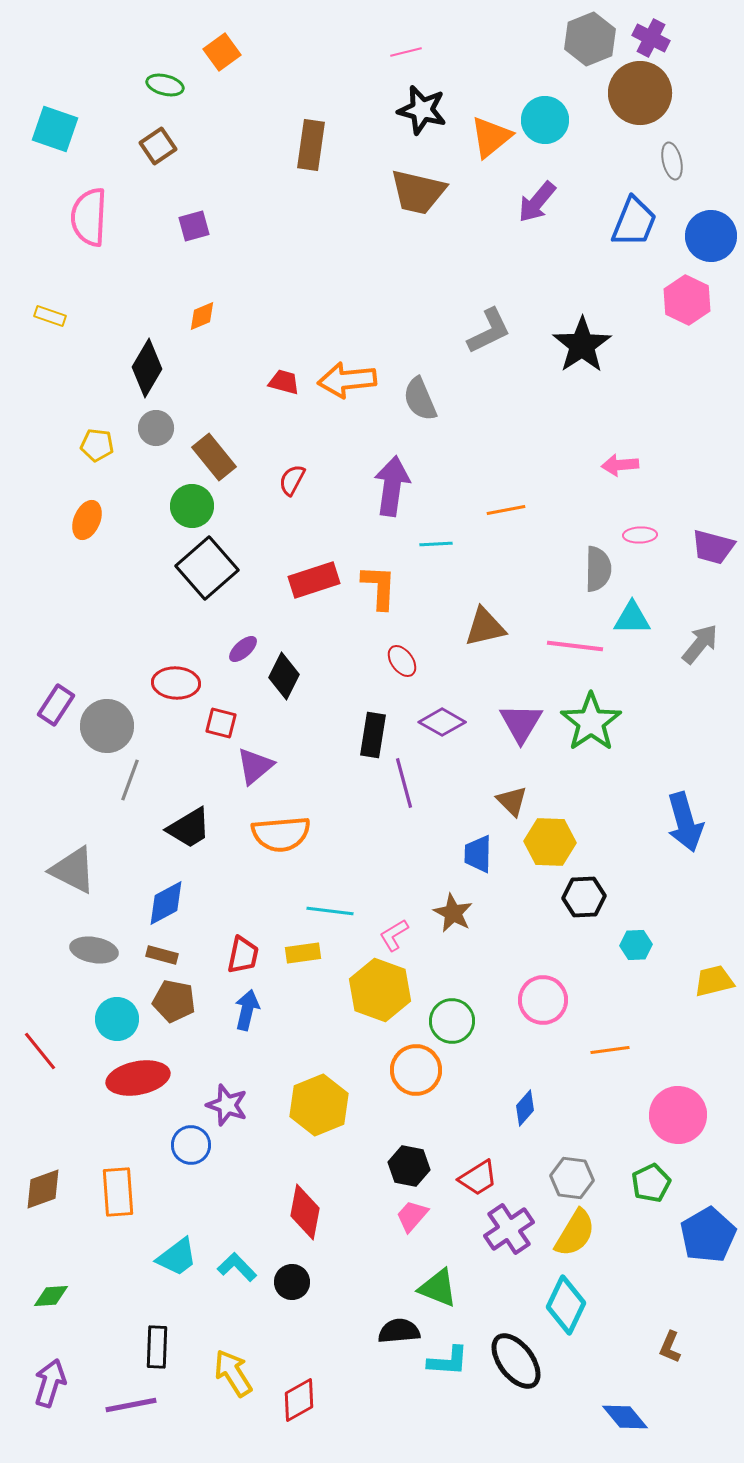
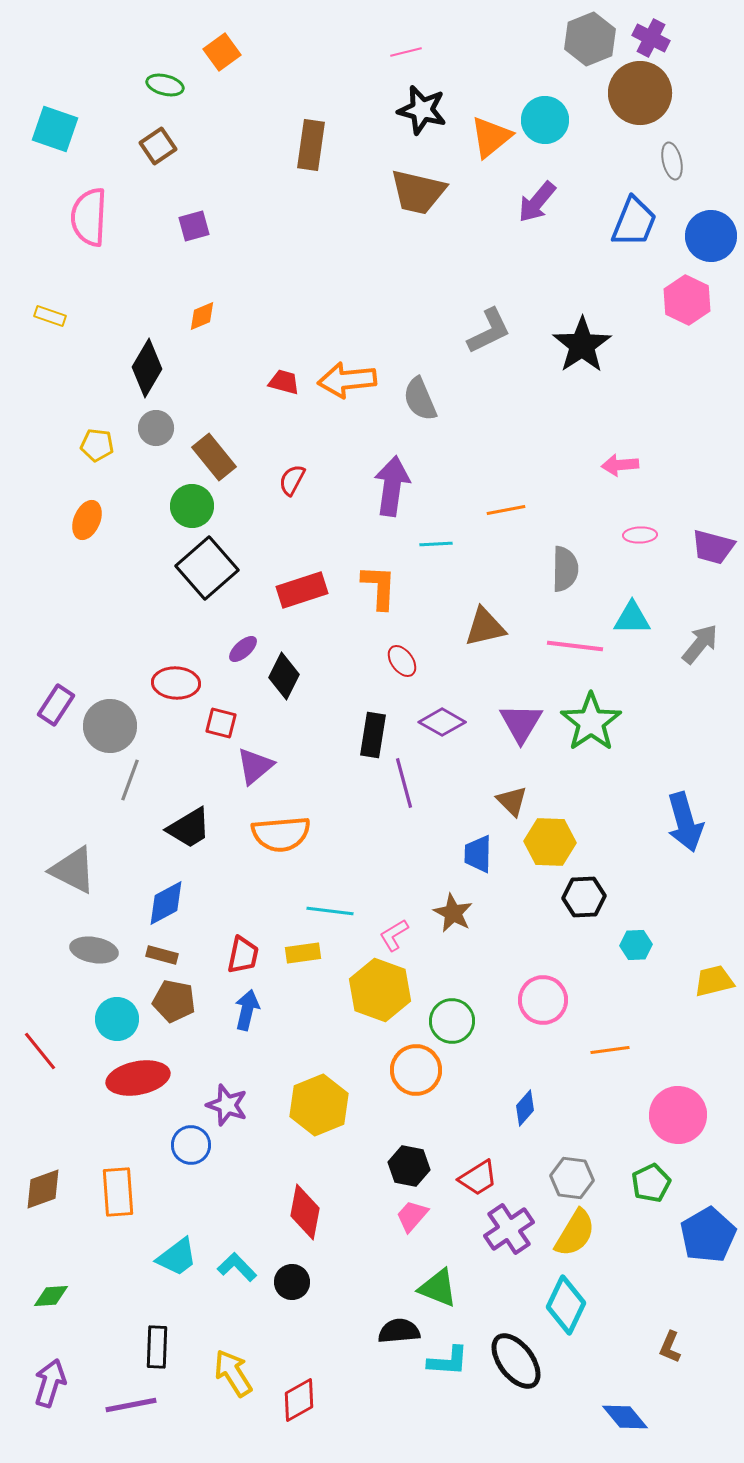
gray semicircle at (598, 569): moved 33 px left
red rectangle at (314, 580): moved 12 px left, 10 px down
gray circle at (107, 726): moved 3 px right
